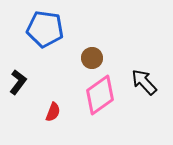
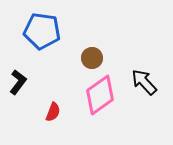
blue pentagon: moved 3 px left, 2 px down
